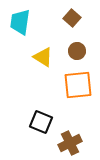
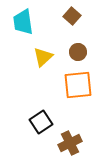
brown square: moved 2 px up
cyan trapezoid: moved 3 px right; rotated 16 degrees counterclockwise
brown circle: moved 1 px right, 1 px down
yellow triangle: rotated 45 degrees clockwise
black square: rotated 35 degrees clockwise
